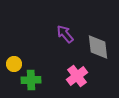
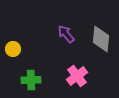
purple arrow: moved 1 px right
gray diamond: moved 3 px right, 8 px up; rotated 12 degrees clockwise
yellow circle: moved 1 px left, 15 px up
